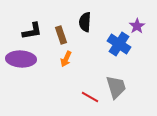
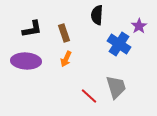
black semicircle: moved 12 px right, 7 px up
purple star: moved 2 px right
black L-shape: moved 2 px up
brown rectangle: moved 3 px right, 2 px up
purple ellipse: moved 5 px right, 2 px down
red line: moved 1 px left, 1 px up; rotated 12 degrees clockwise
